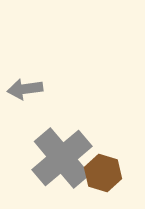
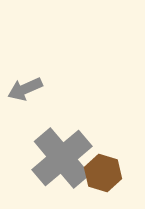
gray arrow: rotated 16 degrees counterclockwise
